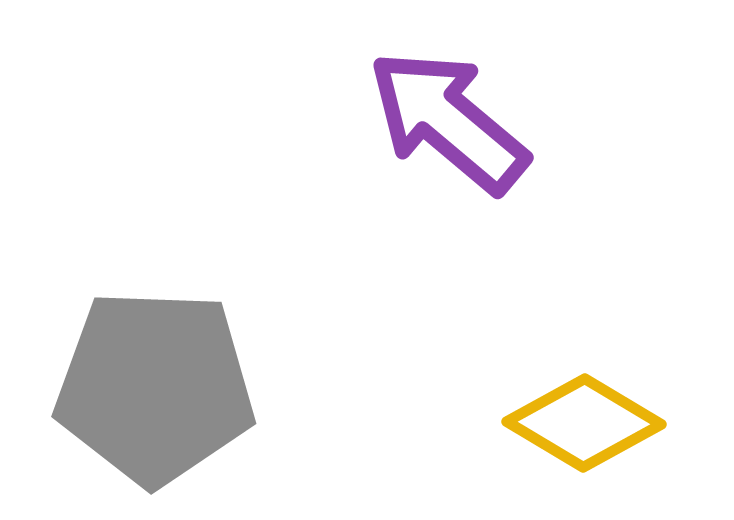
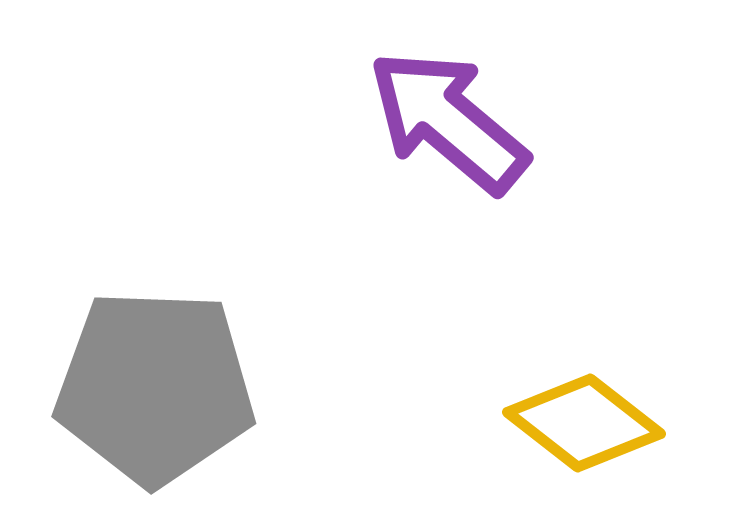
yellow diamond: rotated 7 degrees clockwise
